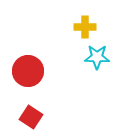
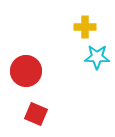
red circle: moved 2 px left
red square: moved 5 px right, 3 px up; rotated 10 degrees counterclockwise
